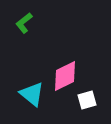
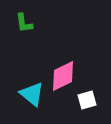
green L-shape: rotated 60 degrees counterclockwise
pink diamond: moved 2 px left
